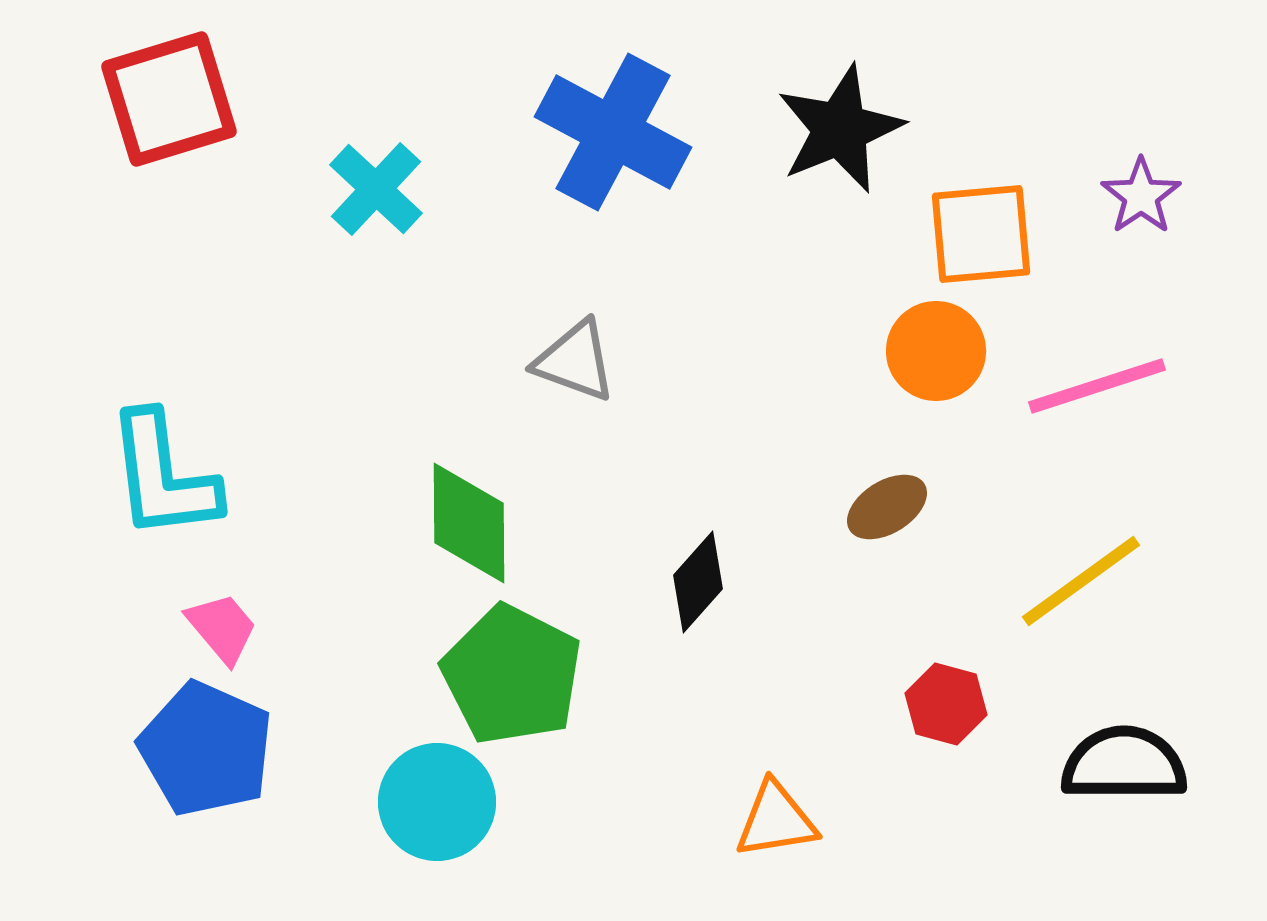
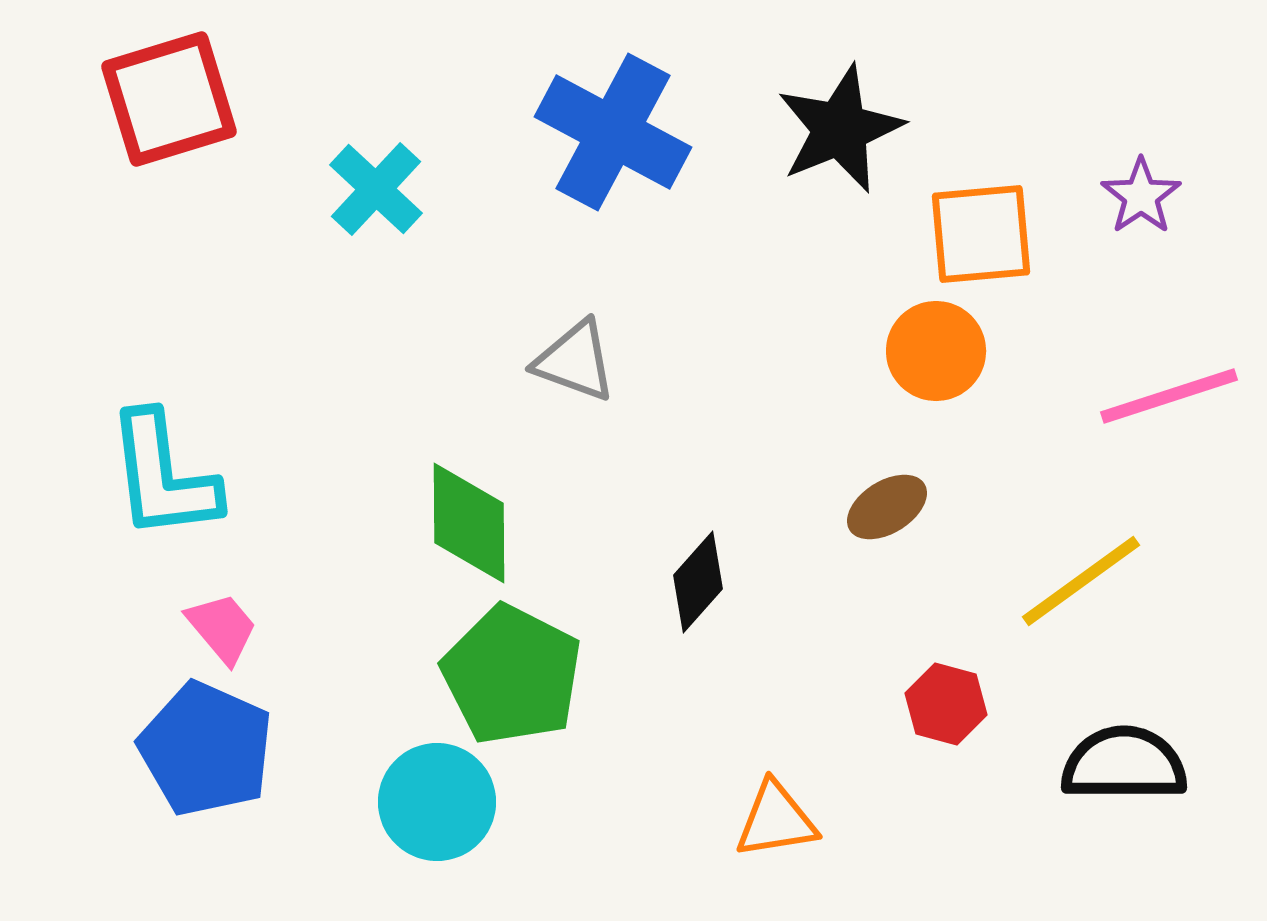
pink line: moved 72 px right, 10 px down
